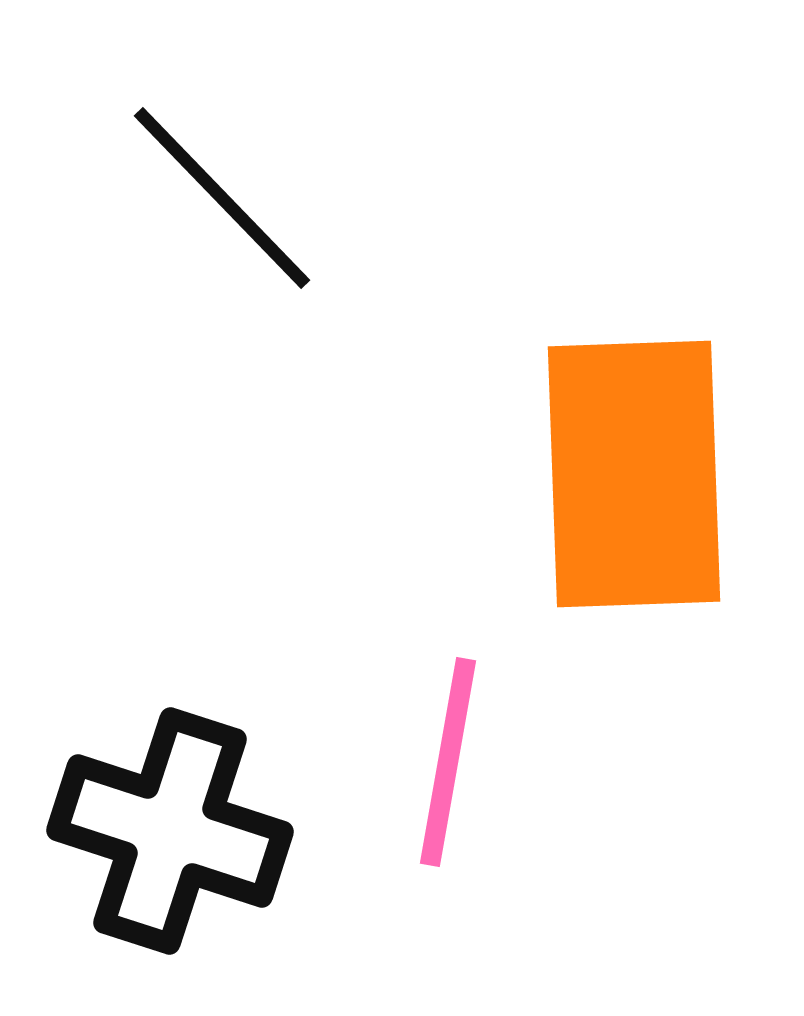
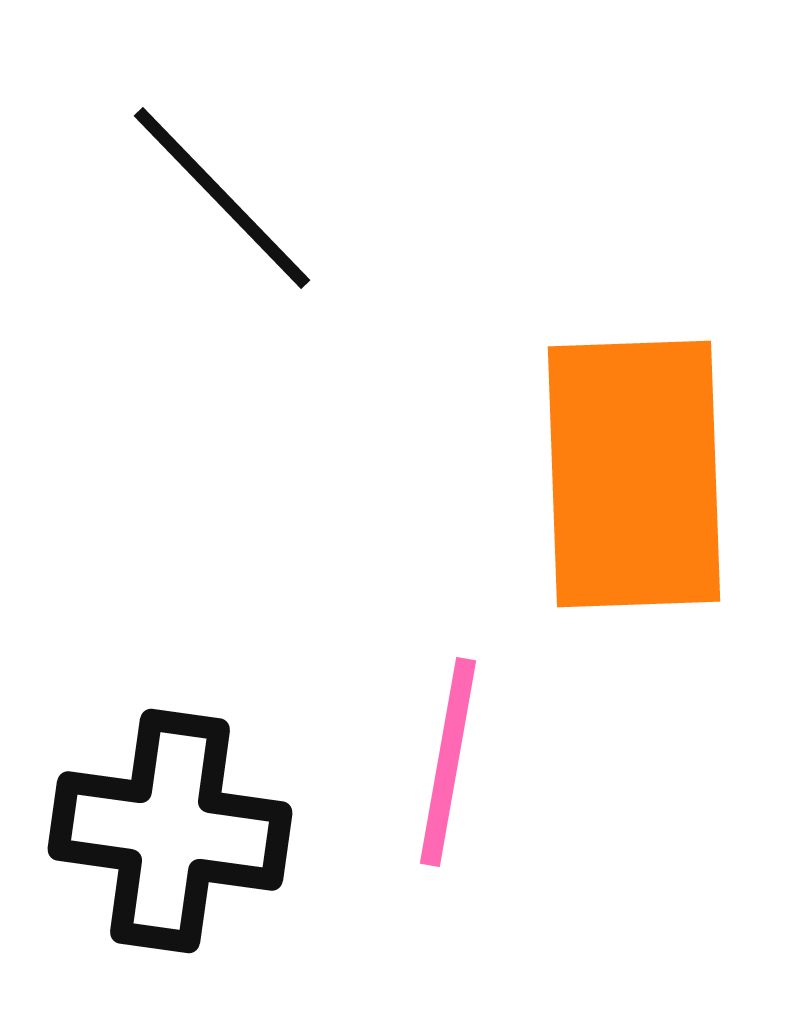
black cross: rotated 10 degrees counterclockwise
